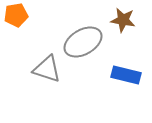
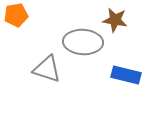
brown star: moved 8 px left
gray ellipse: rotated 33 degrees clockwise
